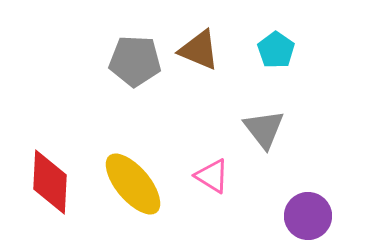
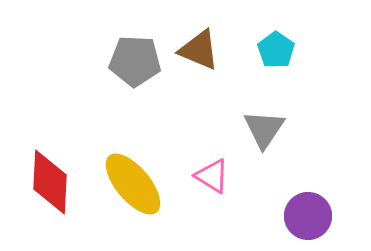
gray triangle: rotated 12 degrees clockwise
